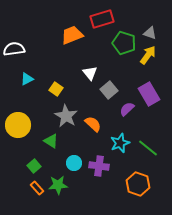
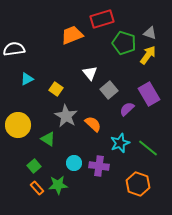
green triangle: moved 3 px left, 2 px up
